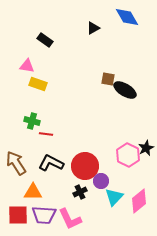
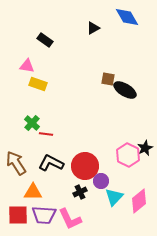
green cross: moved 2 px down; rotated 28 degrees clockwise
black star: moved 1 px left
